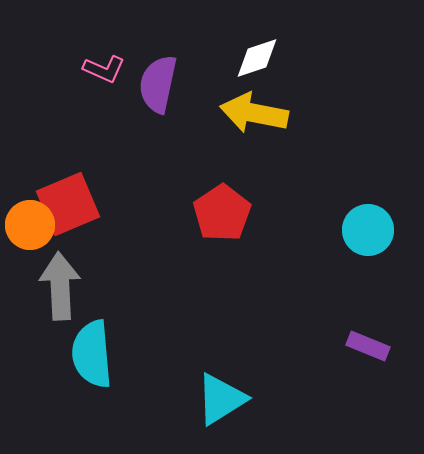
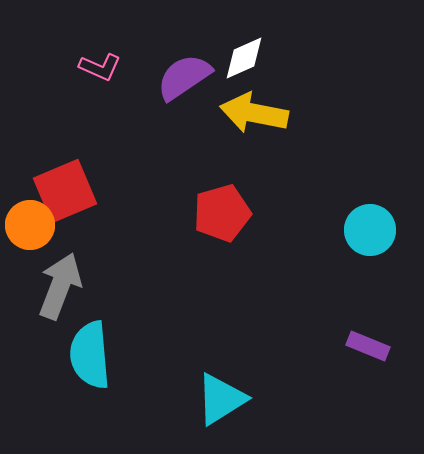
white diamond: moved 13 px left; rotated 6 degrees counterclockwise
pink L-shape: moved 4 px left, 2 px up
purple semicircle: moved 26 px right, 7 px up; rotated 44 degrees clockwise
red square: moved 3 px left, 13 px up
red pentagon: rotated 18 degrees clockwise
cyan circle: moved 2 px right
gray arrow: rotated 24 degrees clockwise
cyan semicircle: moved 2 px left, 1 px down
